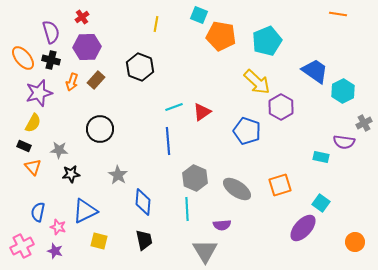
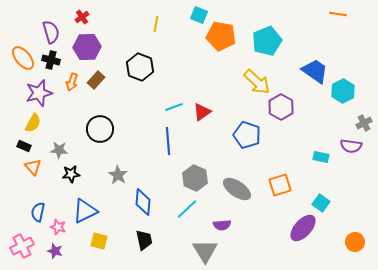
blue pentagon at (247, 131): moved 4 px down
purple semicircle at (344, 142): moved 7 px right, 4 px down
cyan line at (187, 209): rotated 50 degrees clockwise
